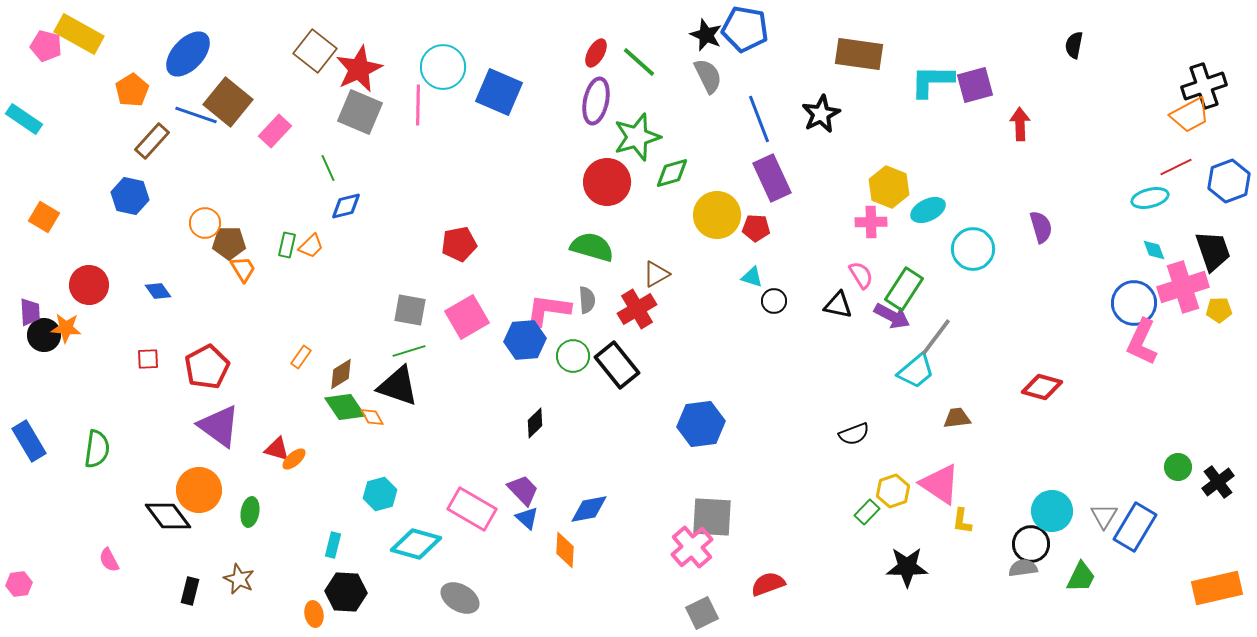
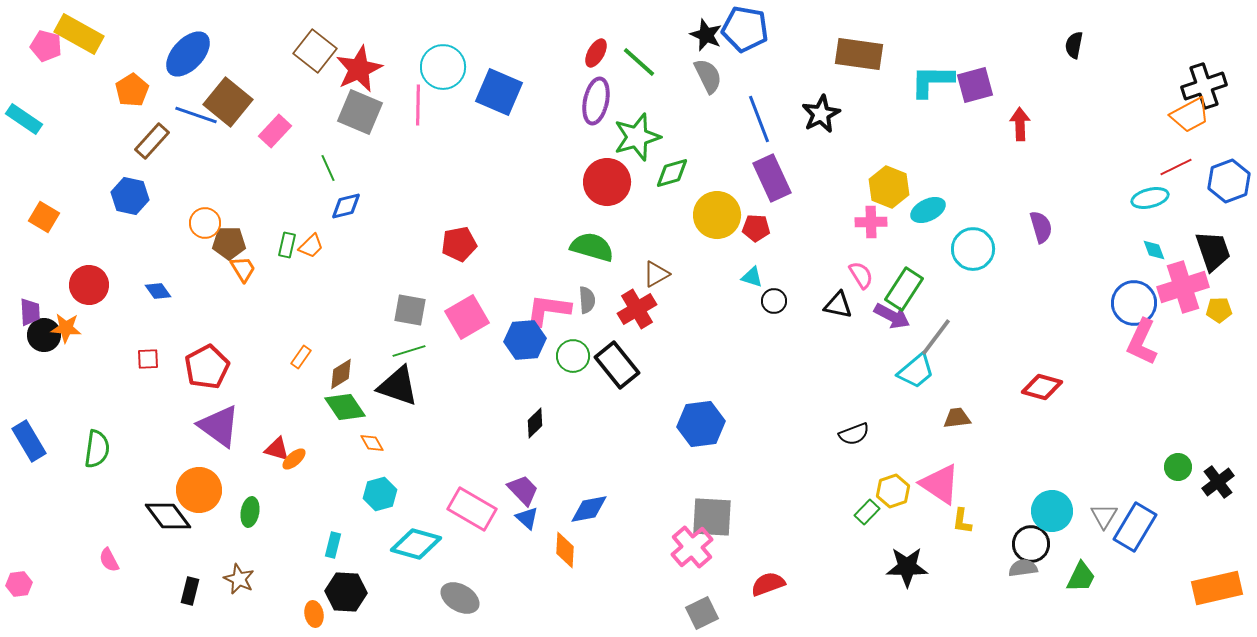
orange diamond at (372, 417): moved 26 px down
